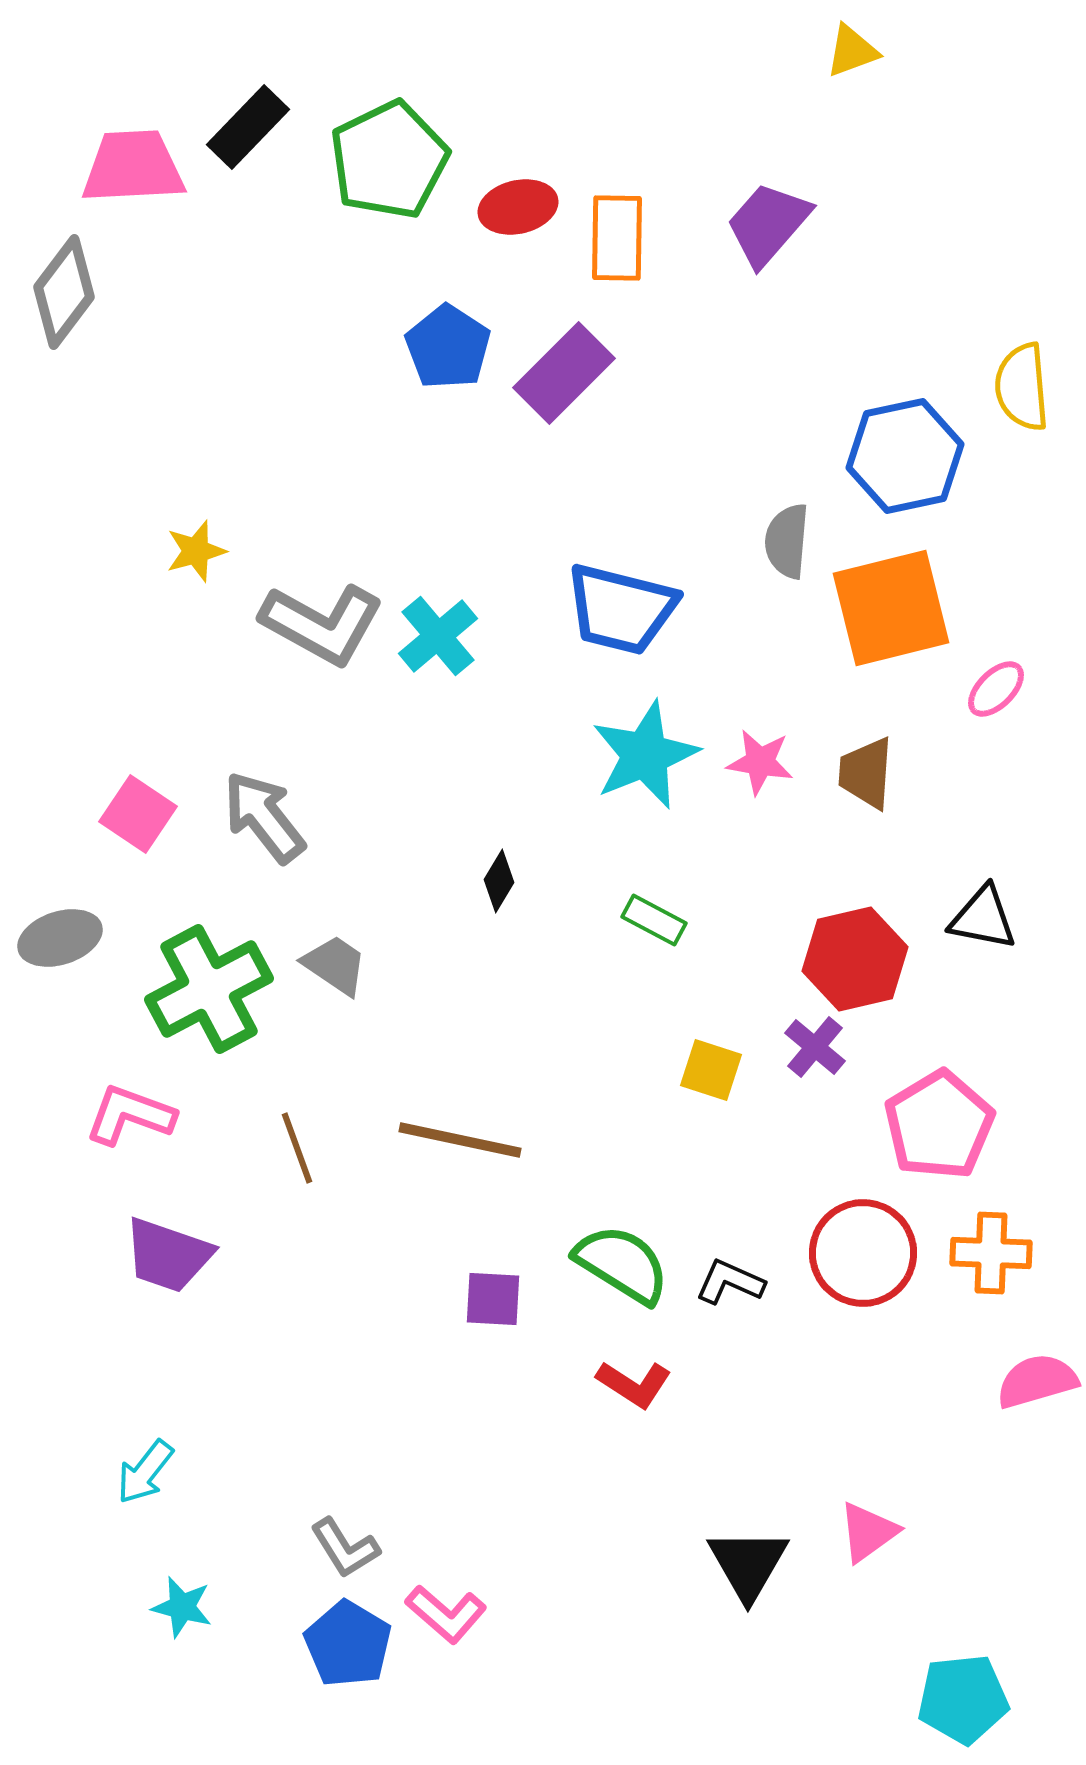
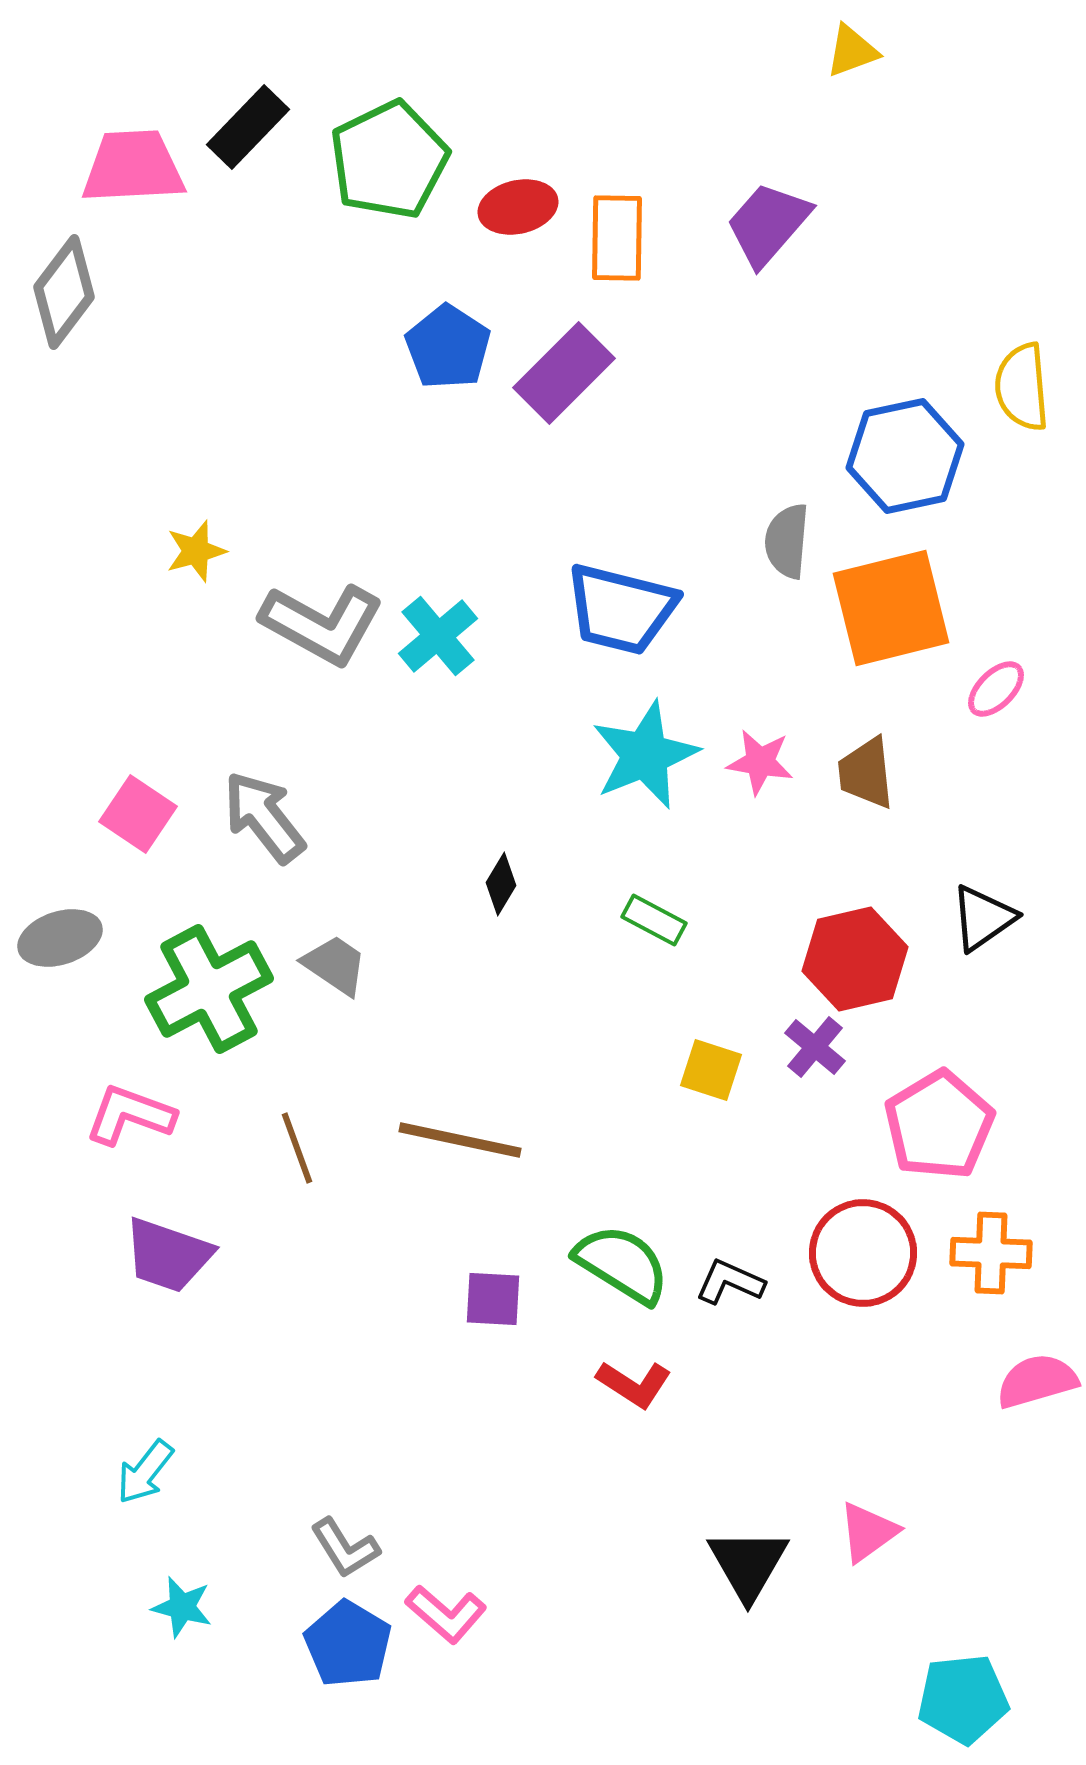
brown trapezoid at (866, 773): rotated 10 degrees counterclockwise
black diamond at (499, 881): moved 2 px right, 3 px down
black triangle at (983, 918): rotated 46 degrees counterclockwise
